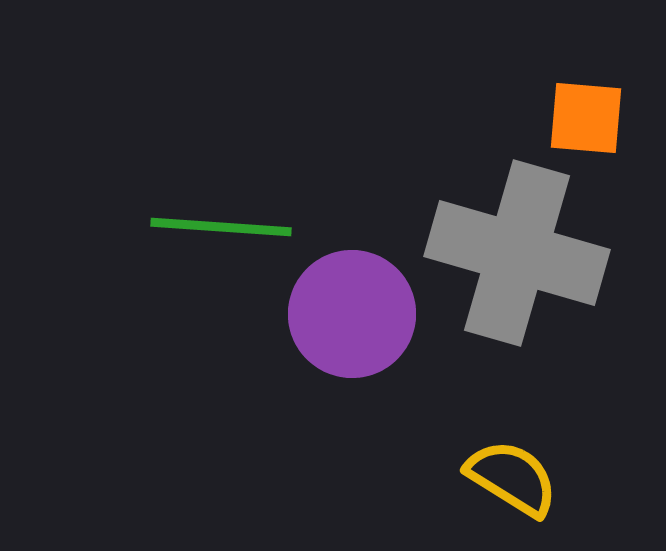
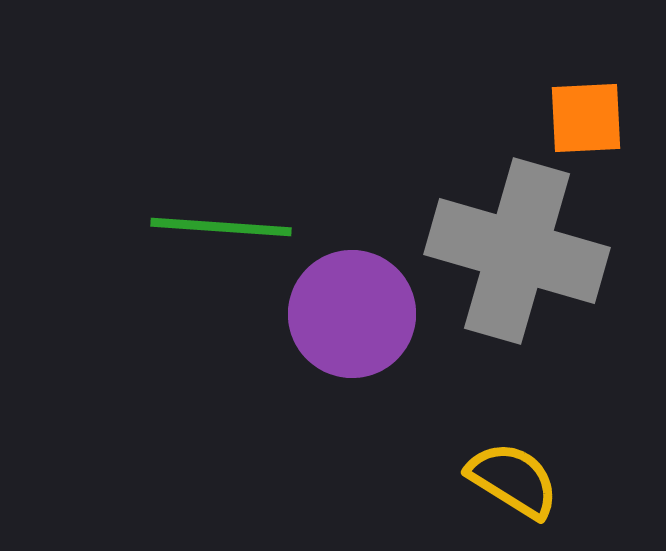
orange square: rotated 8 degrees counterclockwise
gray cross: moved 2 px up
yellow semicircle: moved 1 px right, 2 px down
